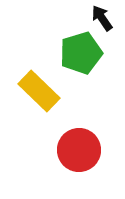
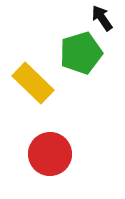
yellow rectangle: moved 6 px left, 8 px up
red circle: moved 29 px left, 4 px down
